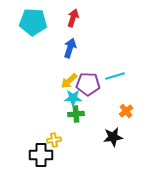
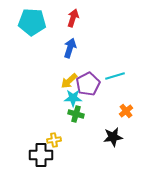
cyan pentagon: moved 1 px left
purple pentagon: rotated 30 degrees counterclockwise
green cross: rotated 21 degrees clockwise
